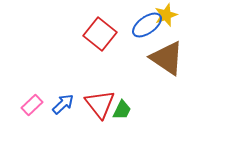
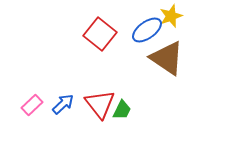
yellow star: moved 5 px right, 1 px down
blue ellipse: moved 5 px down
